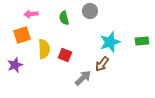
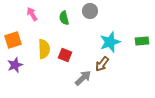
pink arrow: moved 1 px right; rotated 64 degrees clockwise
orange square: moved 9 px left, 5 px down
